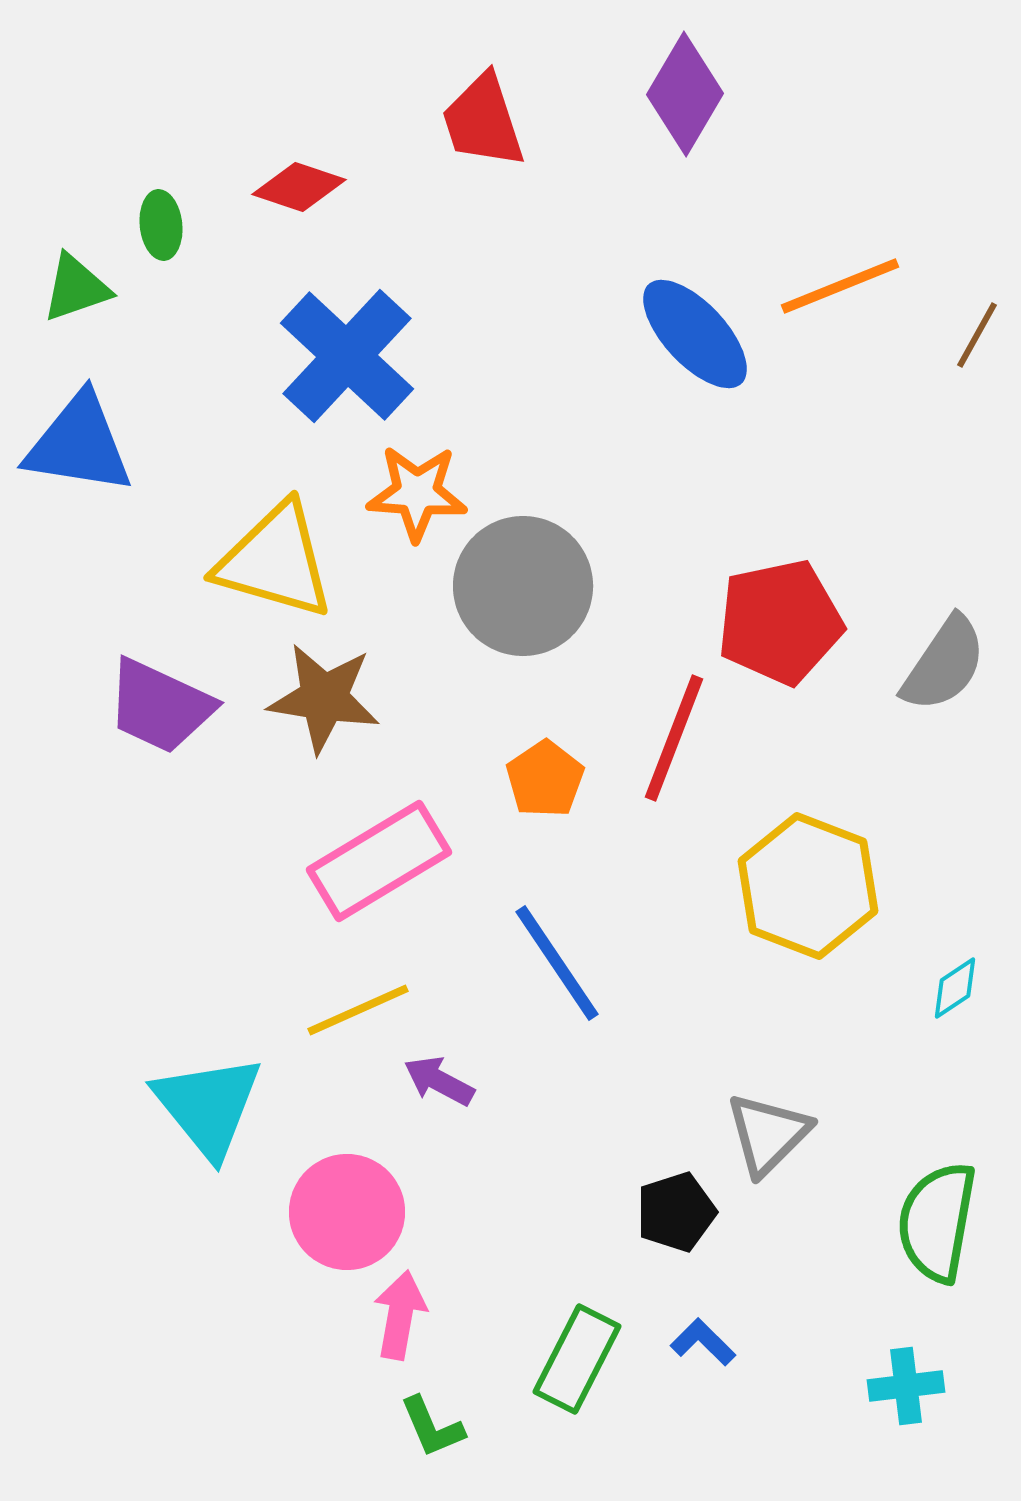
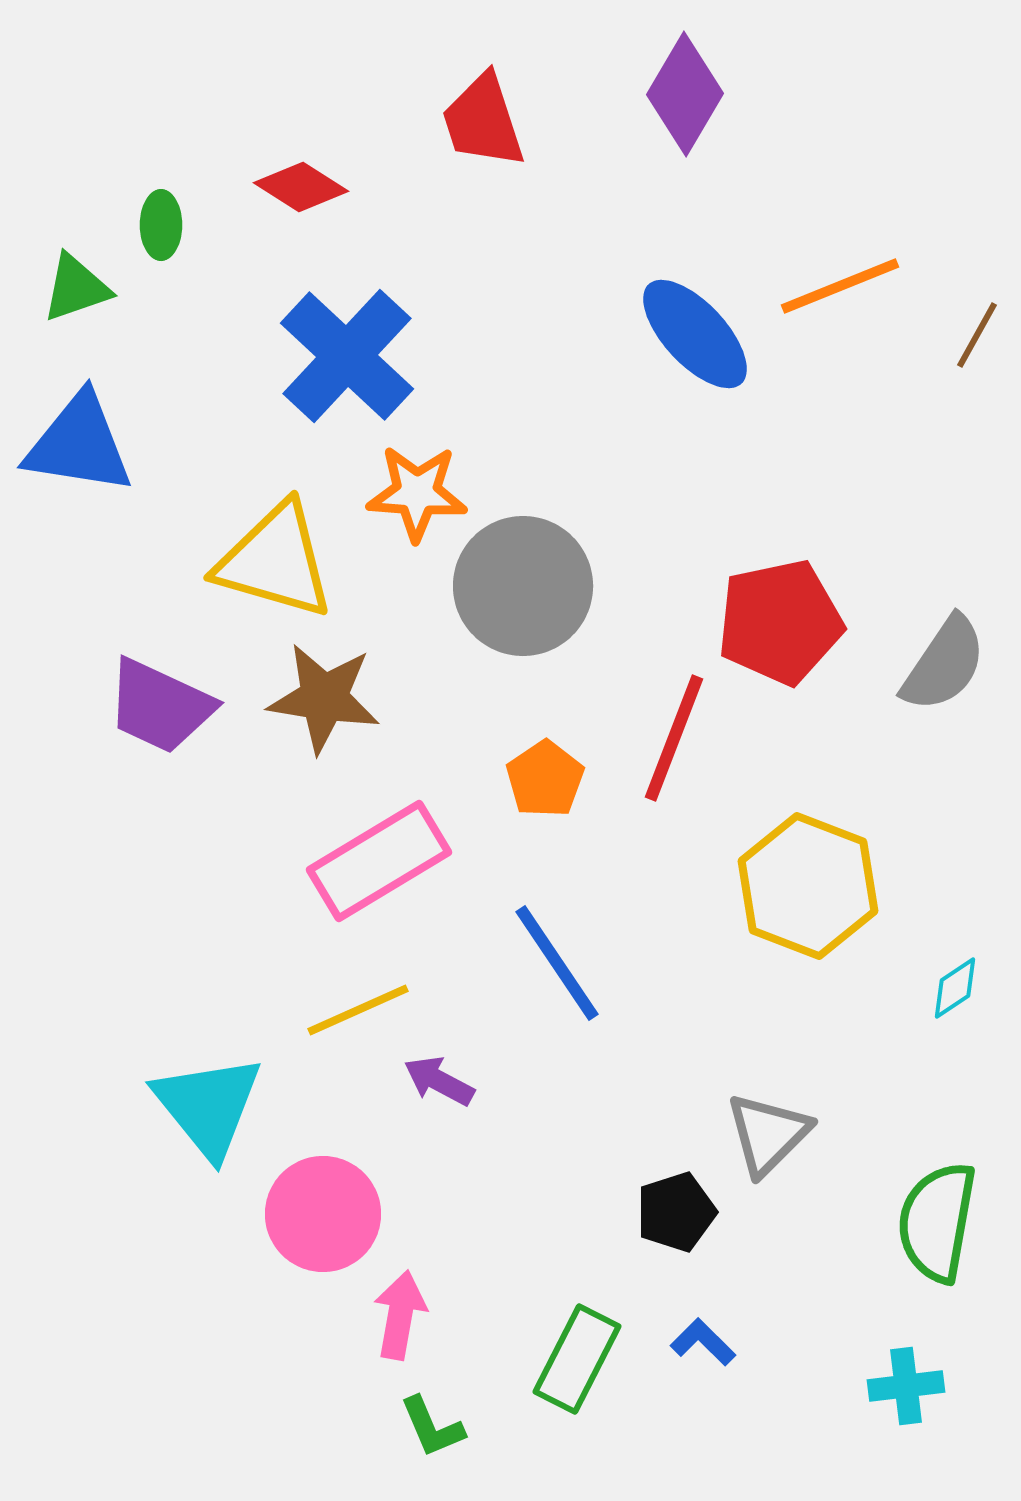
red diamond: moved 2 px right; rotated 14 degrees clockwise
green ellipse: rotated 6 degrees clockwise
pink circle: moved 24 px left, 2 px down
